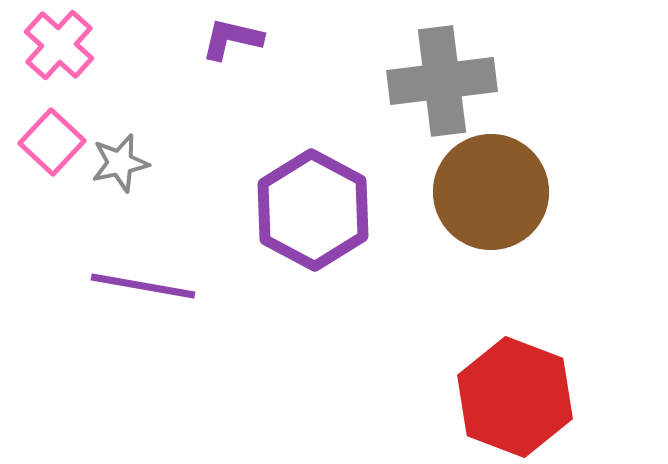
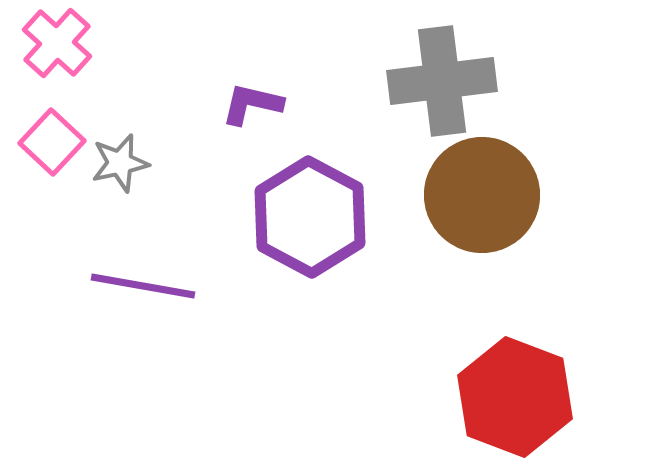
purple L-shape: moved 20 px right, 65 px down
pink cross: moved 2 px left, 2 px up
brown circle: moved 9 px left, 3 px down
purple hexagon: moved 3 px left, 7 px down
